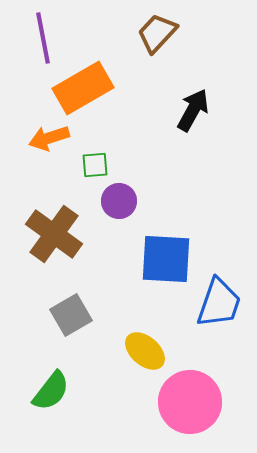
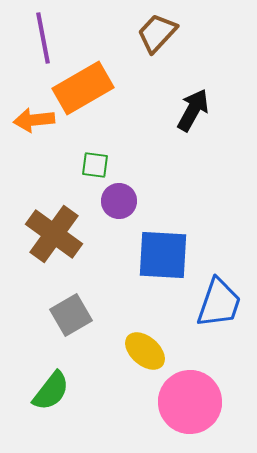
orange arrow: moved 15 px left, 18 px up; rotated 12 degrees clockwise
green square: rotated 12 degrees clockwise
blue square: moved 3 px left, 4 px up
